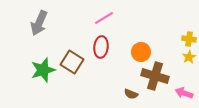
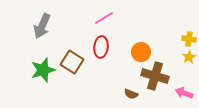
gray arrow: moved 3 px right, 3 px down
